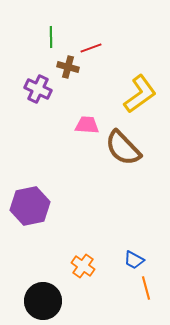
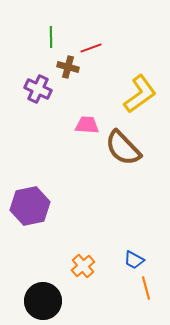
orange cross: rotated 15 degrees clockwise
